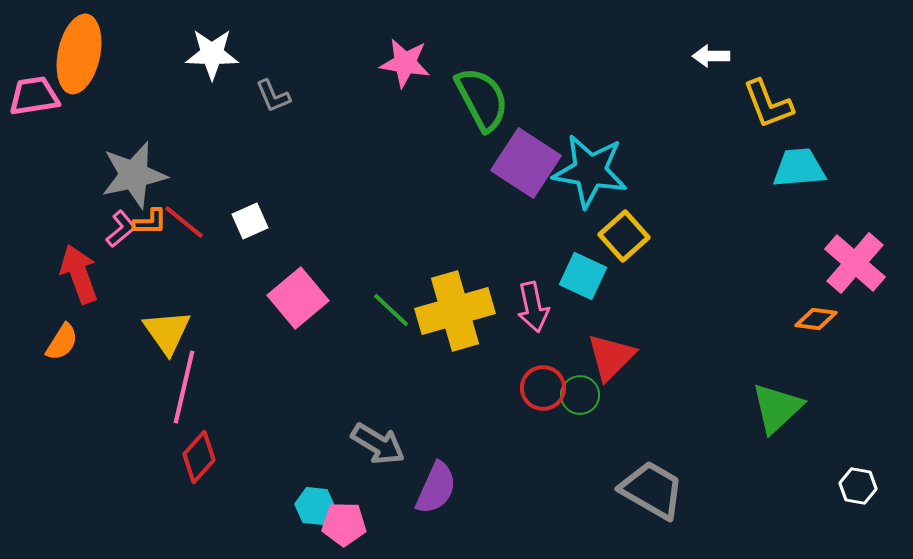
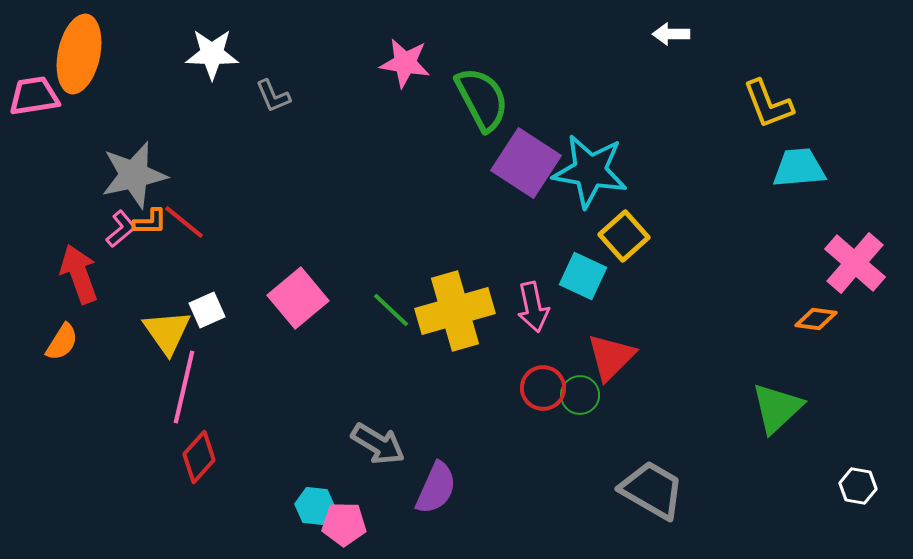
white arrow: moved 40 px left, 22 px up
white square: moved 43 px left, 89 px down
